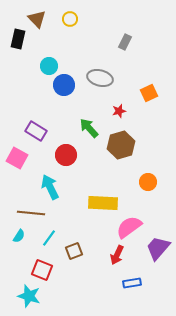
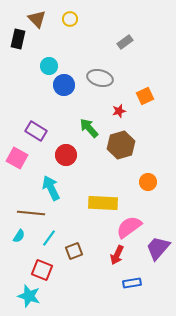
gray rectangle: rotated 28 degrees clockwise
orange square: moved 4 px left, 3 px down
cyan arrow: moved 1 px right, 1 px down
